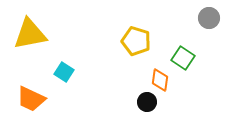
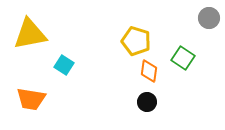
cyan square: moved 7 px up
orange diamond: moved 11 px left, 9 px up
orange trapezoid: rotated 16 degrees counterclockwise
